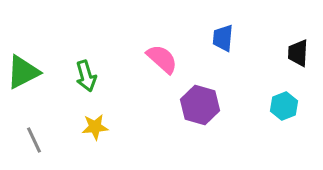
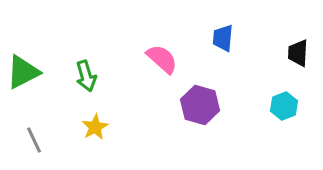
yellow star: rotated 24 degrees counterclockwise
